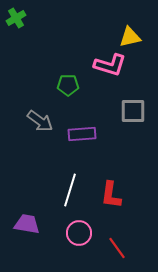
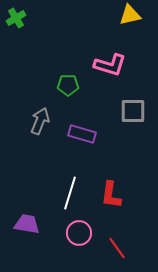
yellow triangle: moved 22 px up
gray arrow: rotated 104 degrees counterclockwise
purple rectangle: rotated 20 degrees clockwise
white line: moved 3 px down
